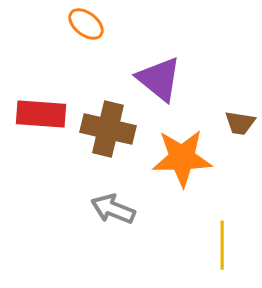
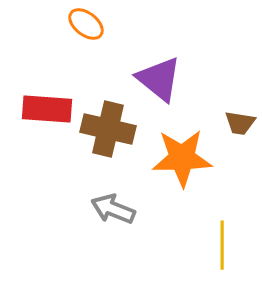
red rectangle: moved 6 px right, 5 px up
